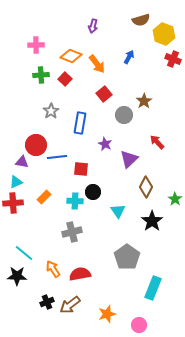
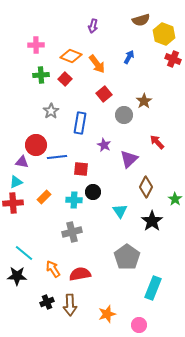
purple star at (105, 144): moved 1 px left, 1 px down
cyan cross at (75, 201): moved 1 px left, 1 px up
cyan triangle at (118, 211): moved 2 px right
brown arrow at (70, 305): rotated 55 degrees counterclockwise
